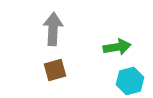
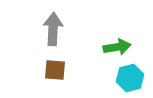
brown square: rotated 20 degrees clockwise
cyan hexagon: moved 3 px up
